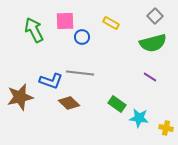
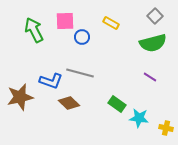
gray line: rotated 8 degrees clockwise
